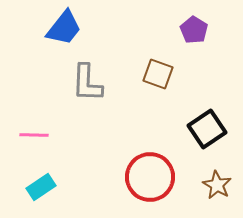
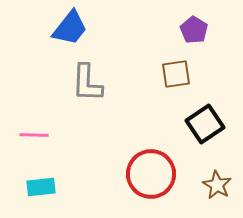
blue trapezoid: moved 6 px right
brown square: moved 18 px right; rotated 28 degrees counterclockwise
black square: moved 2 px left, 5 px up
red circle: moved 1 px right, 3 px up
cyan rectangle: rotated 28 degrees clockwise
